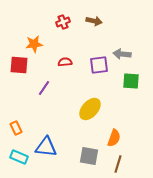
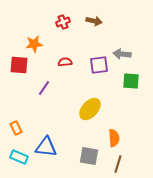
orange semicircle: rotated 24 degrees counterclockwise
